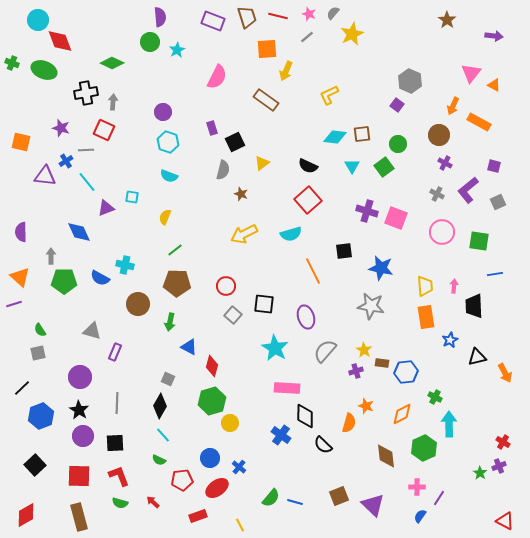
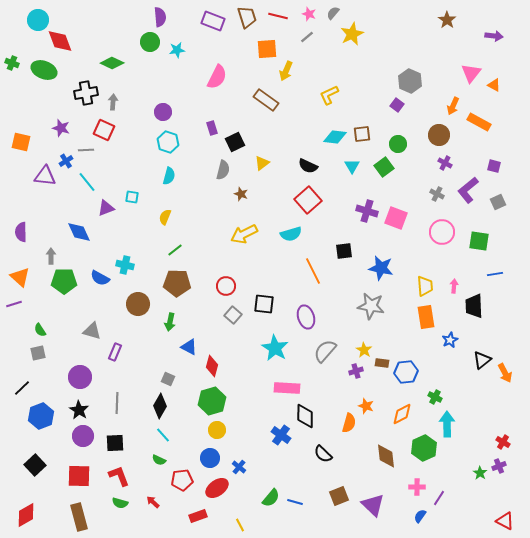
cyan star at (177, 50): rotated 21 degrees clockwise
cyan semicircle at (169, 176): rotated 96 degrees counterclockwise
black triangle at (477, 357): moved 5 px right, 3 px down; rotated 24 degrees counterclockwise
yellow circle at (230, 423): moved 13 px left, 7 px down
cyan arrow at (449, 424): moved 2 px left
black semicircle at (323, 445): moved 9 px down
